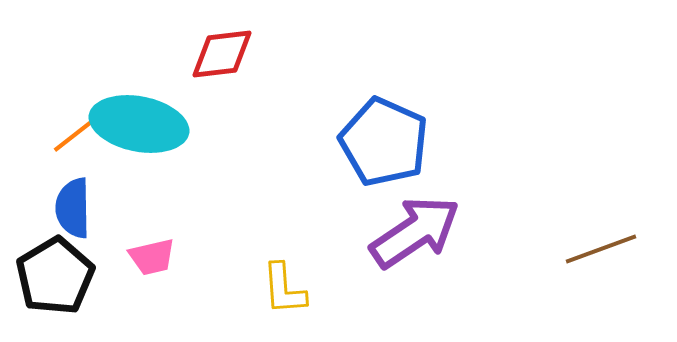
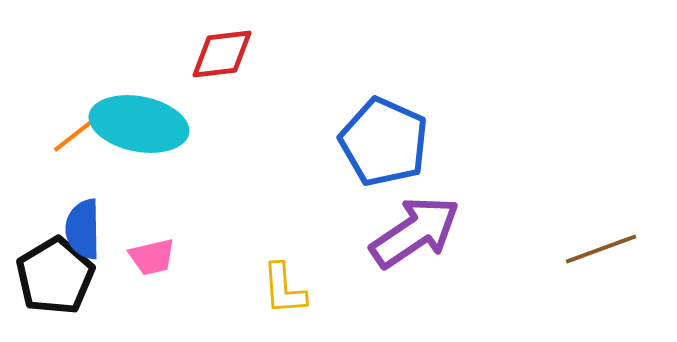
blue semicircle: moved 10 px right, 21 px down
